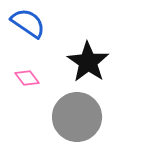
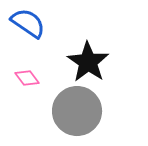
gray circle: moved 6 px up
